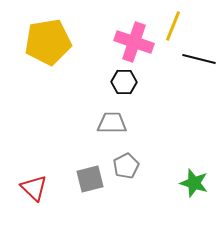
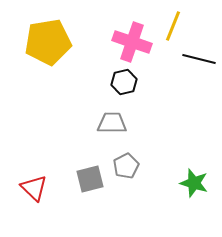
pink cross: moved 2 px left
black hexagon: rotated 15 degrees counterclockwise
